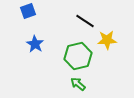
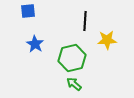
blue square: rotated 14 degrees clockwise
black line: rotated 60 degrees clockwise
green hexagon: moved 6 px left, 2 px down
green arrow: moved 4 px left
